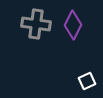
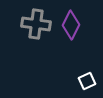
purple diamond: moved 2 px left
